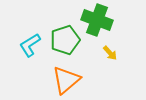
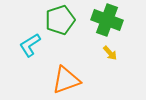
green cross: moved 10 px right
green pentagon: moved 5 px left, 20 px up
orange triangle: rotated 20 degrees clockwise
